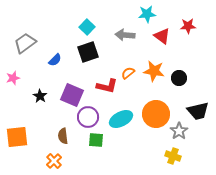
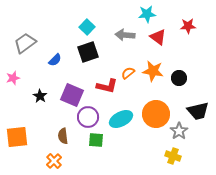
red triangle: moved 4 px left, 1 px down
orange star: moved 1 px left
